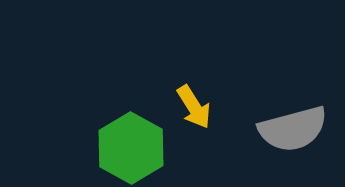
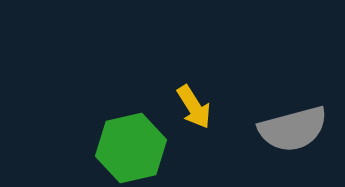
green hexagon: rotated 18 degrees clockwise
